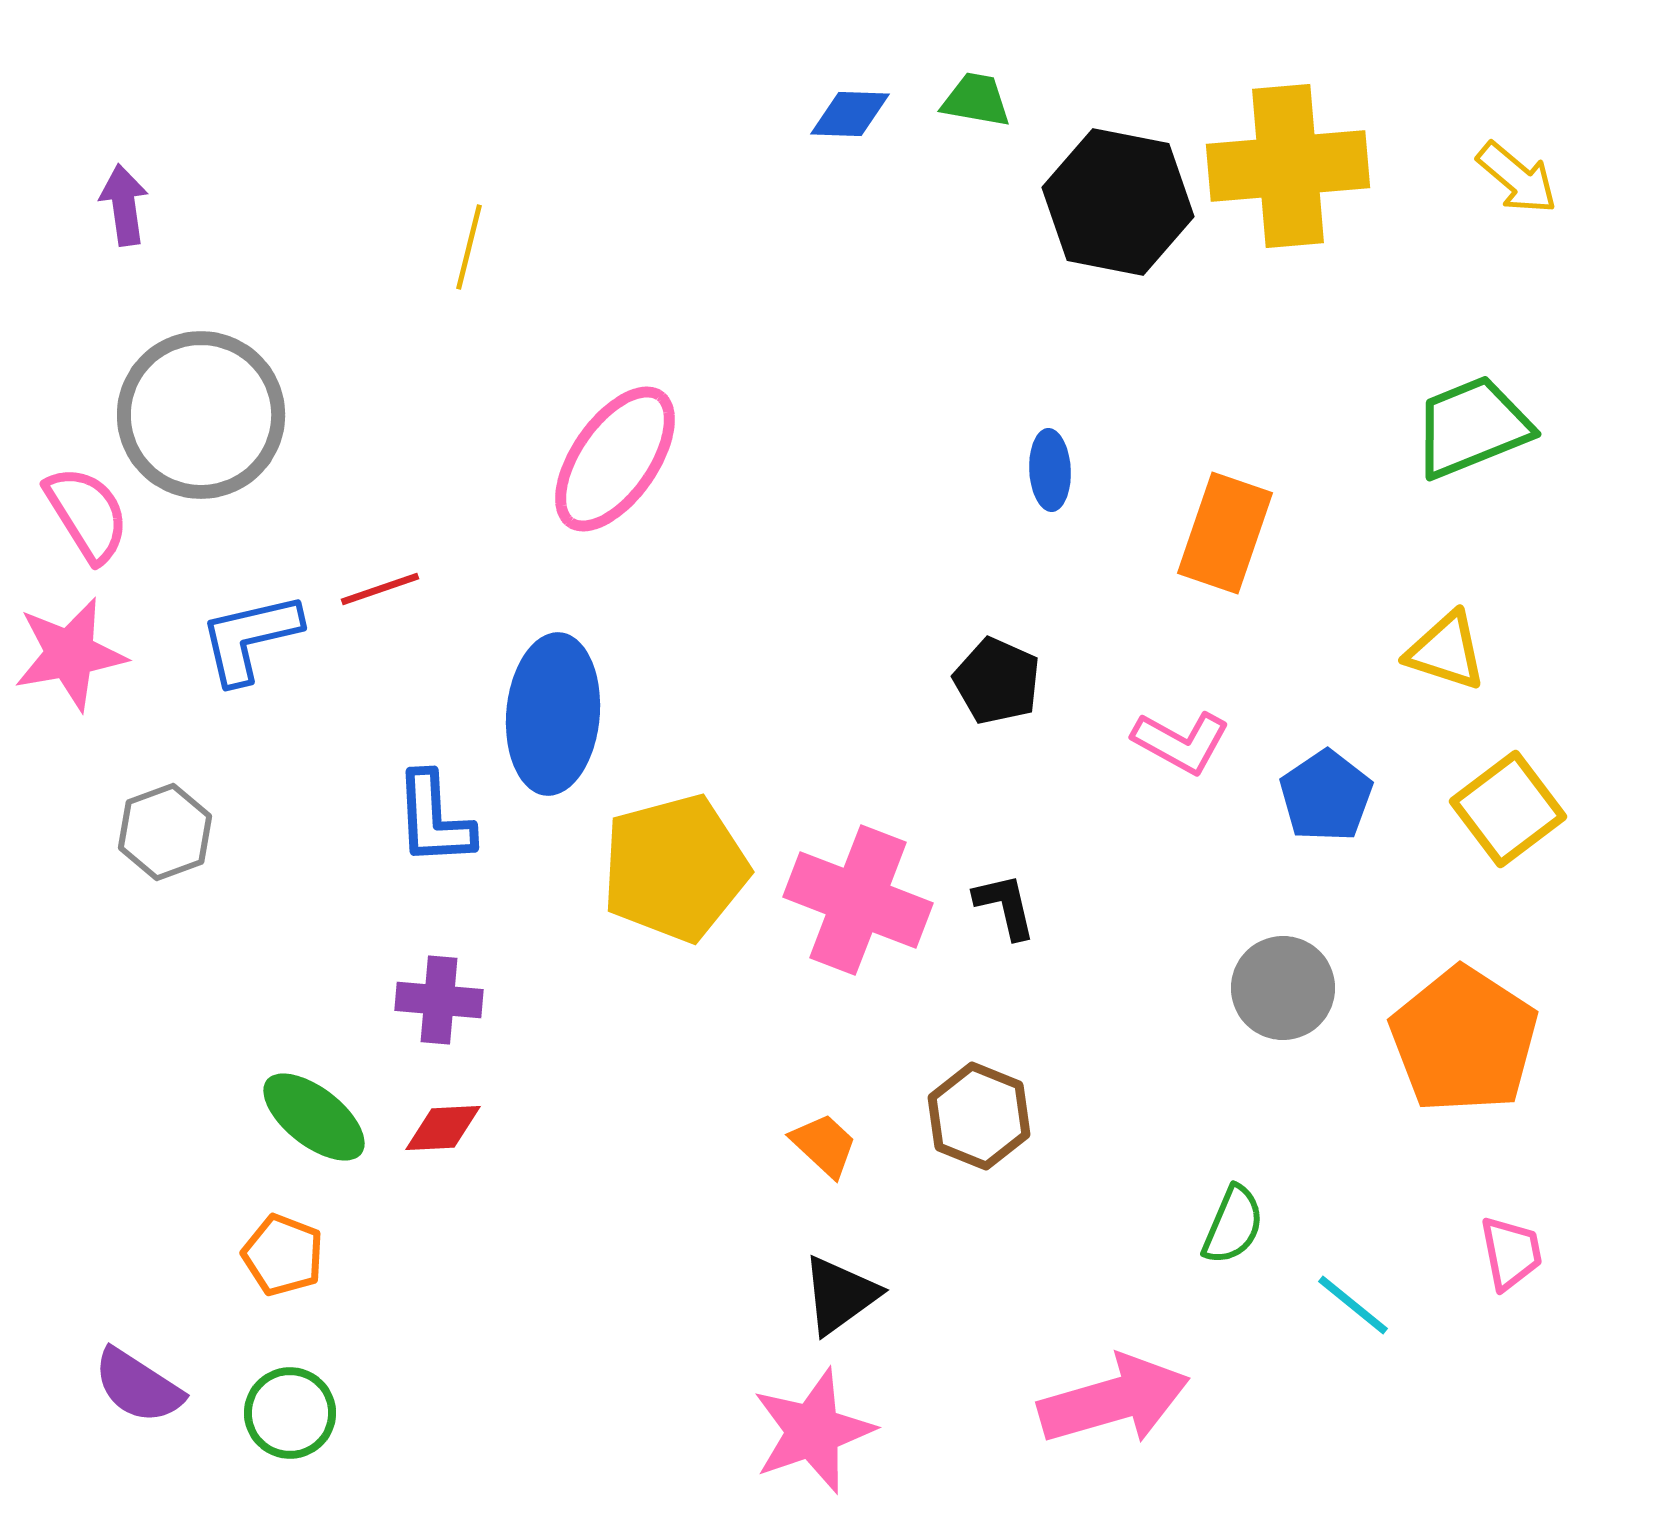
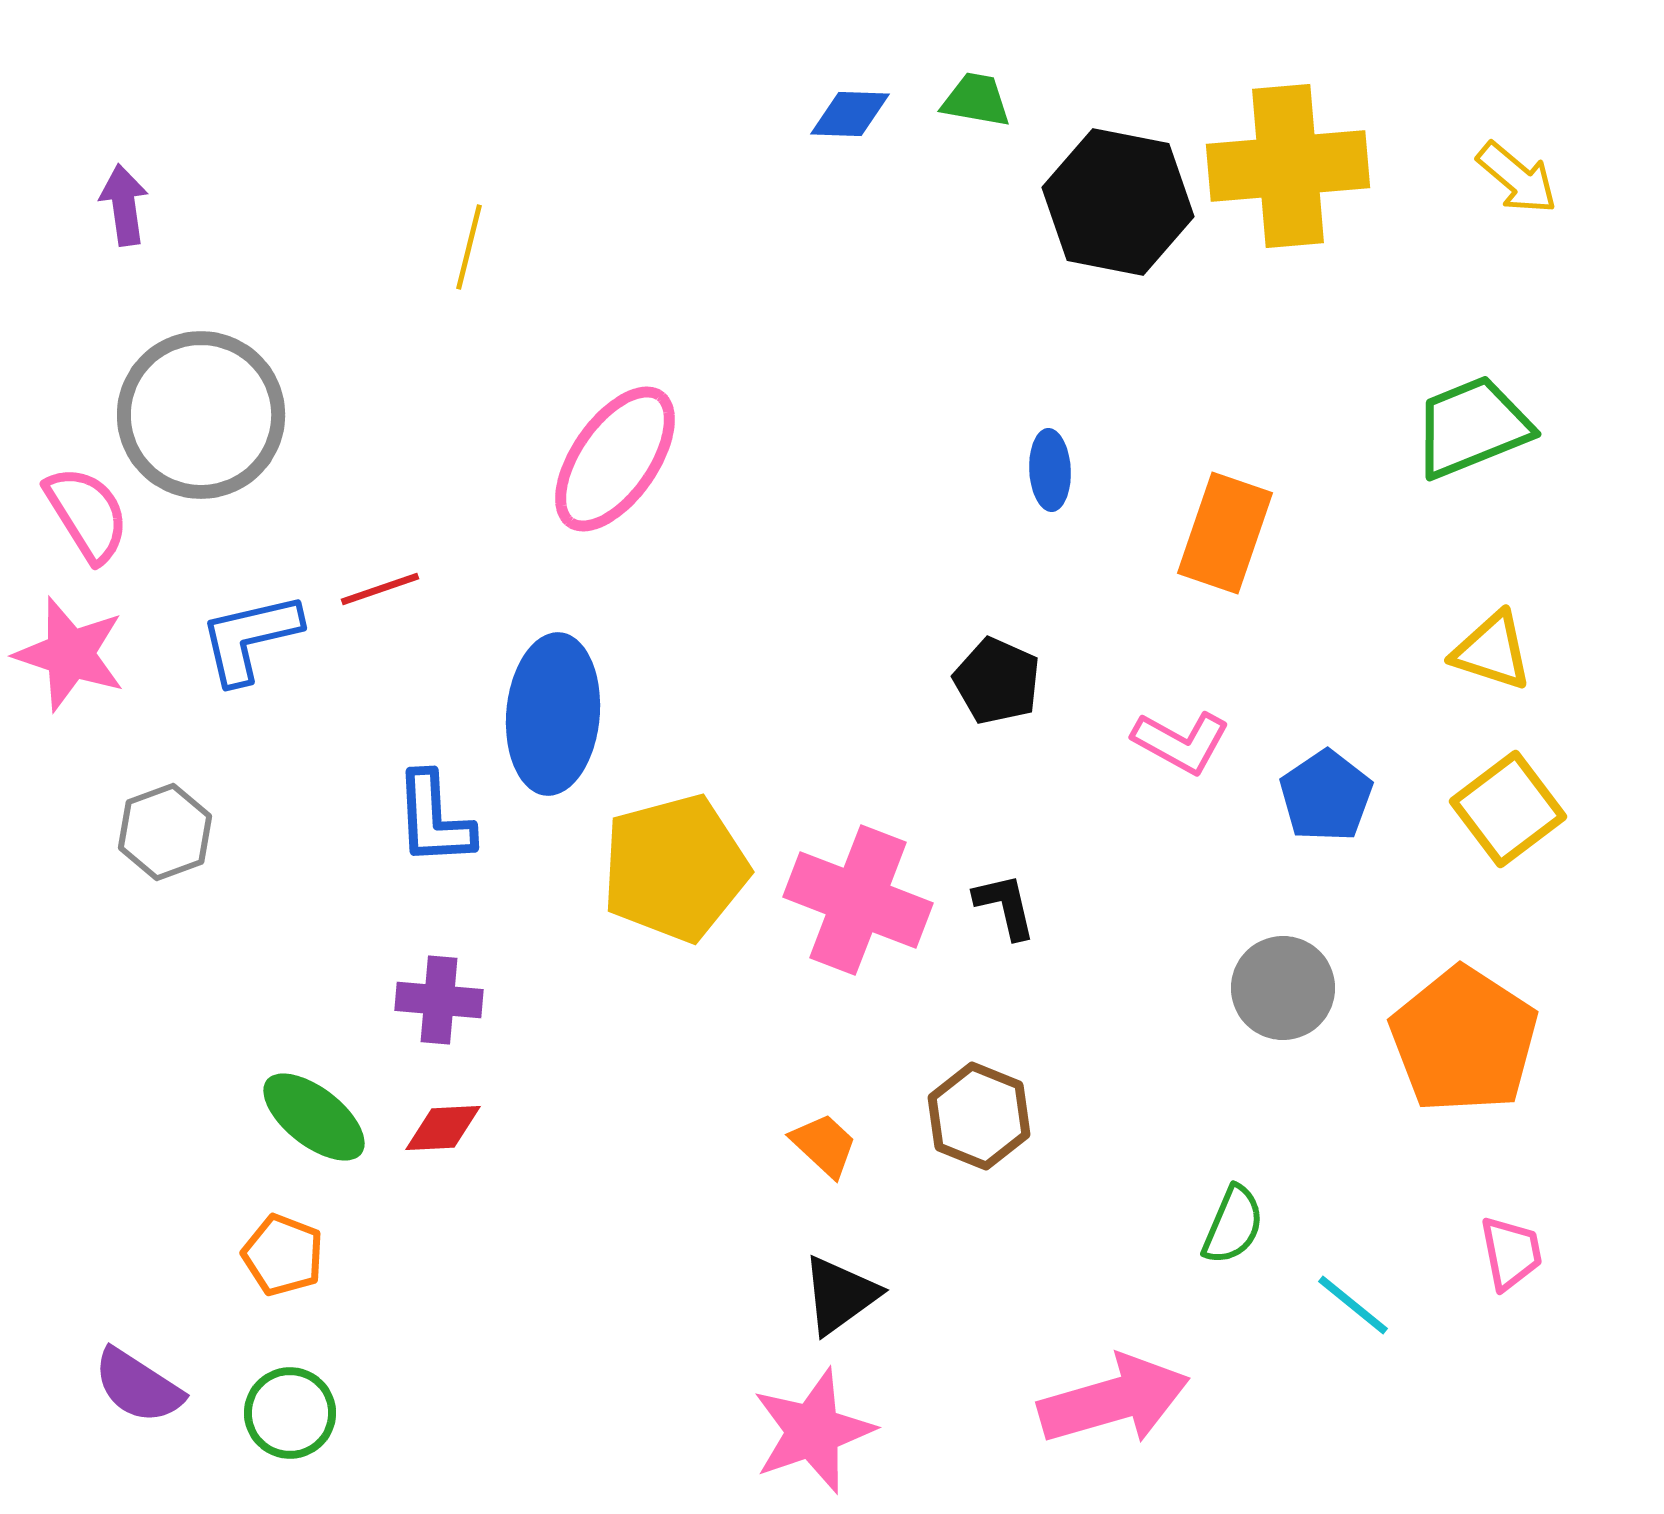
yellow triangle at (1446, 651): moved 46 px right
pink star at (70, 654): rotated 28 degrees clockwise
